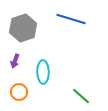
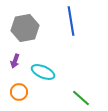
blue line: moved 2 px down; rotated 64 degrees clockwise
gray hexagon: moved 2 px right; rotated 8 degrees clockwise
cyan ellipse: rotated 65 degrees counterclockwise
green line: moved 2 px down
